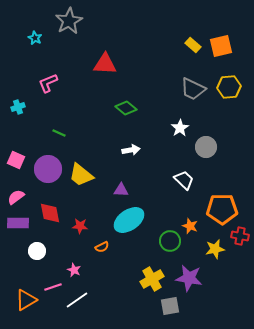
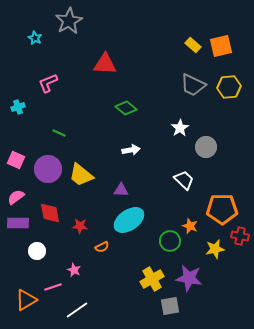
gray trapezoid: moved 4 px up
white line: moved 10 px down
